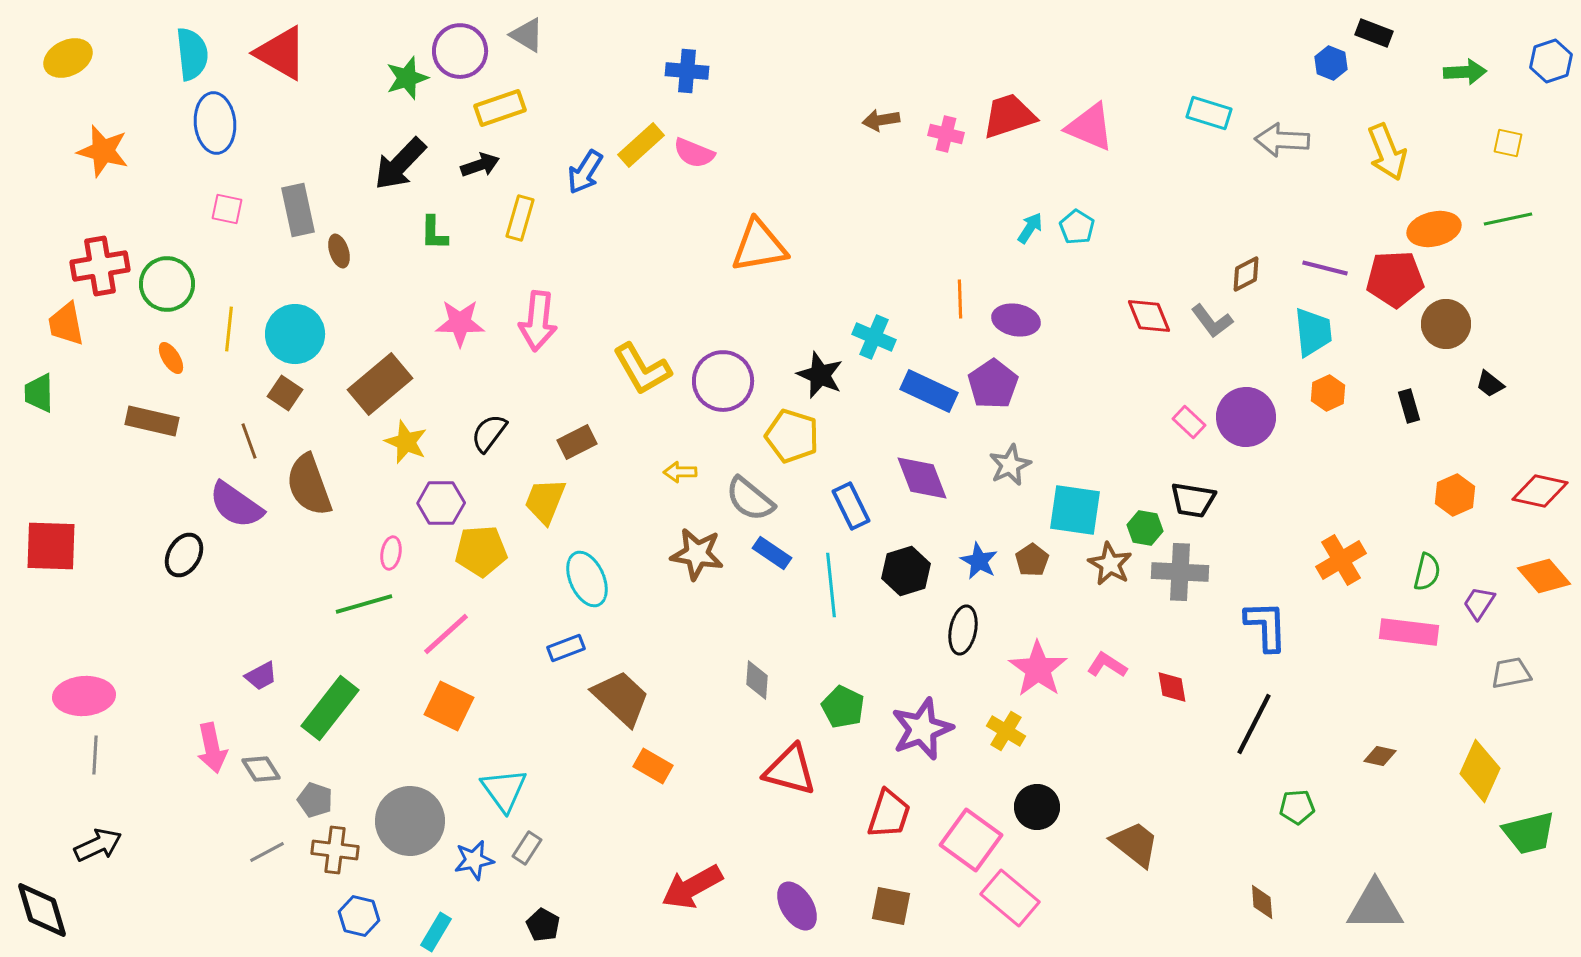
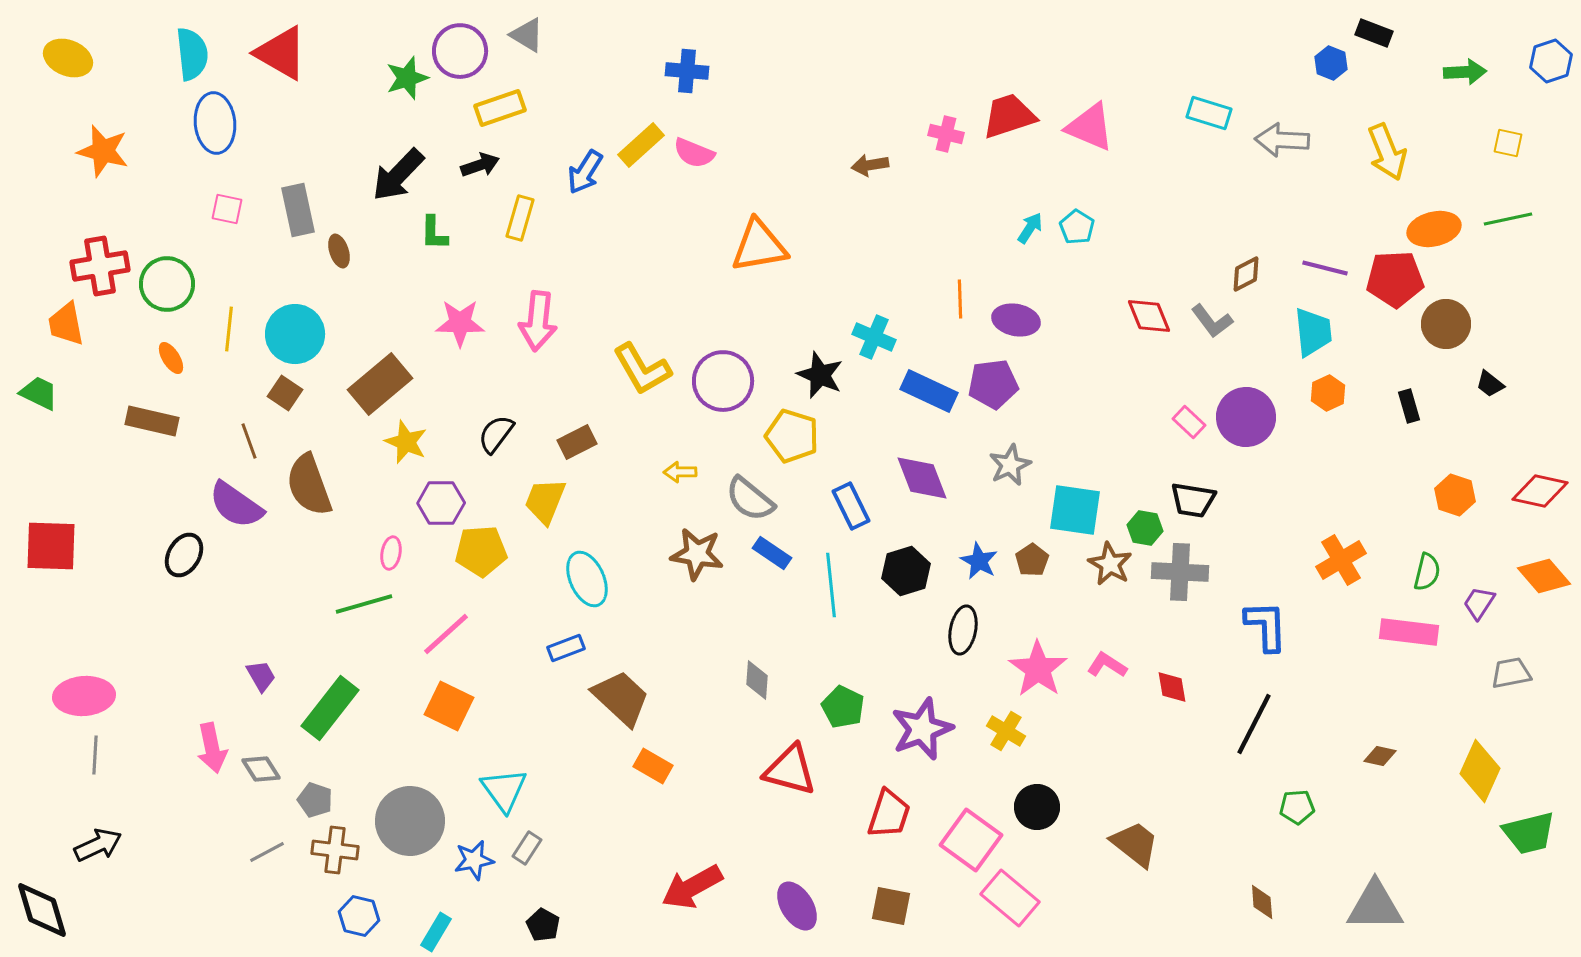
yellow ellipse at (68, 58): rotated 48 degrees clockwise
brown arrow at (881, 120): moved 11 px left, 45 px down
black arrow at (400, 164): moved 2 px left, 11 px down
purple pentagon at (993, 384): rotated 27 degrees clockwise
green trapezoid at (39, 393): rotated 117 degrees clockwise
black semicircle at (489, 433): moved 7 px right, 1 px down
orange hexagon at (1455, 495): rotated 18 degrees counterclockwise
purple trapezoid at (261, 676): rotated 92 degrees counterclockwise
